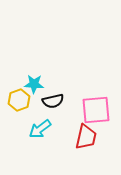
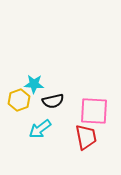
pink square: moved 2 px left, 1 px down; rotated 8 degrees clockwise
red trapezoid: rotated 24 degrees counterclockwise
